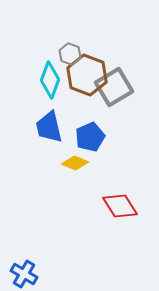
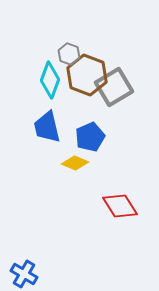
gray hexagon: moved 1 px left
blue trapezoid: moved 2 px left
